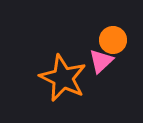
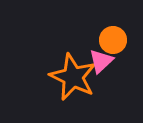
orange star: moved 10 px right, 1 px up
